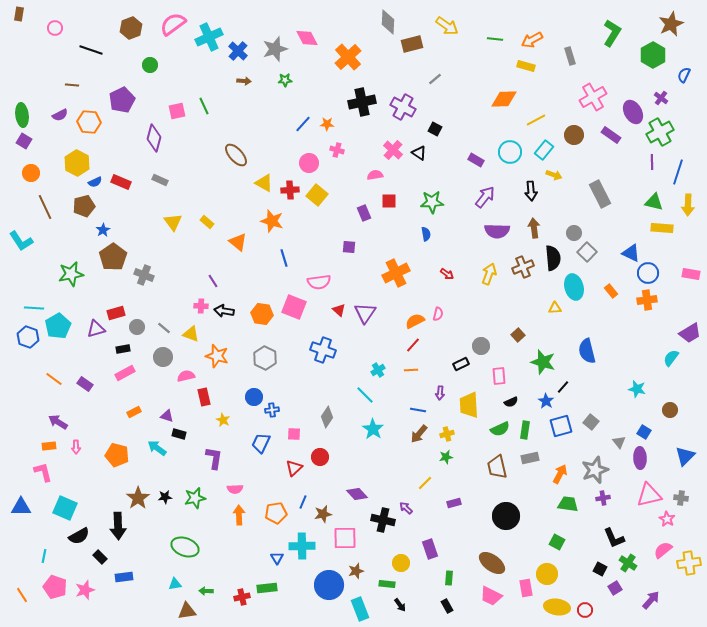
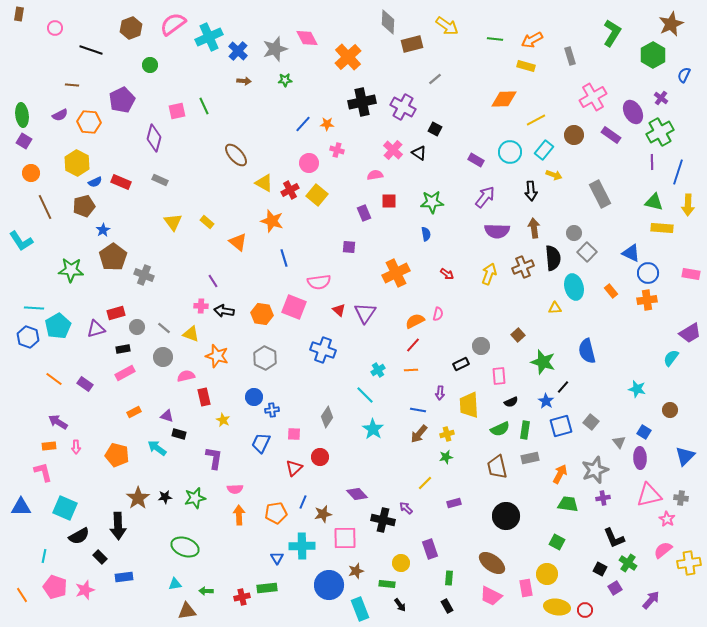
red cross at (290, 190): rotated 24 degrees counterclockwise
green star at (71, 274): moved 4 px up; rotated 15 degrees clockwise
